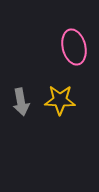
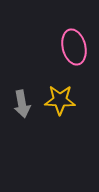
gray arrow: moved 1 px right, 2 px down
